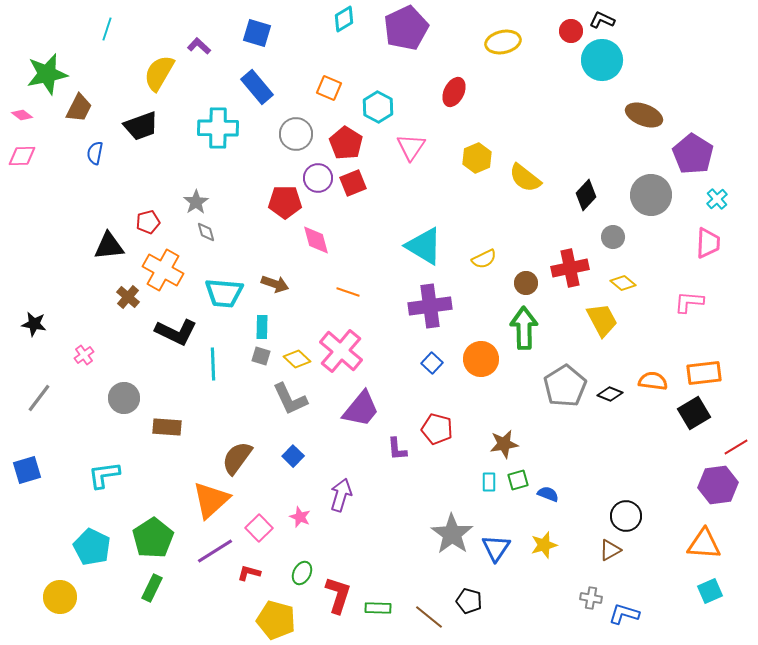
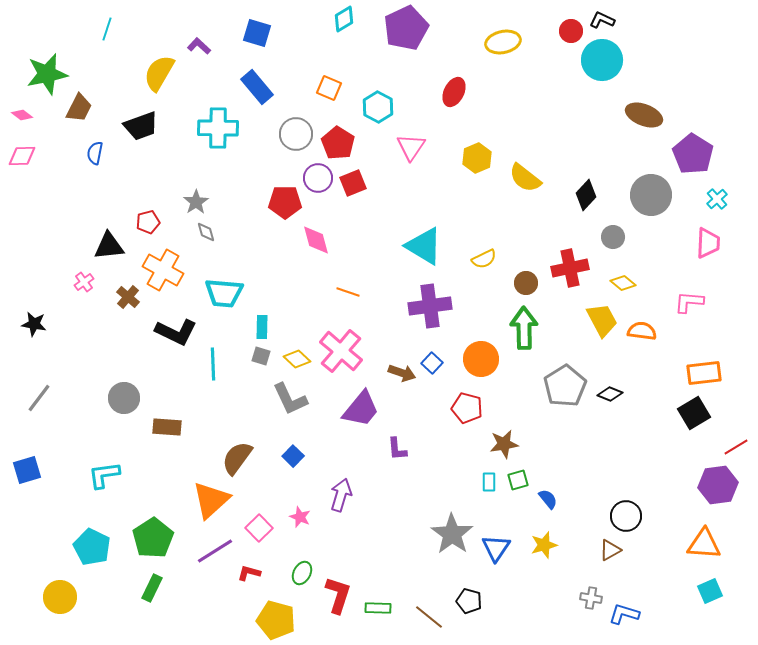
red pentagon at (346, 143): moved 8 px left
brown arrow at (275, 284): moved 127 px right, 89 px down
pink cross at (84, 355): moved 73 px up
orange semicircle at (653, 381): moved 11 px left, 50 px up
red pentagon at (437, 429): moved 30 px right, 21 px up
blue semicircle at (548, 494): moved 5 px down; rotated 30 degrees clockwise
